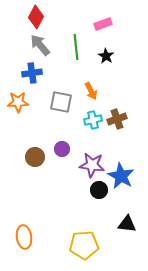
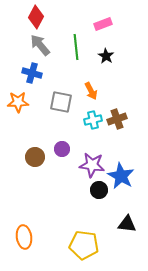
blue cross: rotated 24 degrees clockwise
yellow pentagon: rotated 12 degrees clockwise
